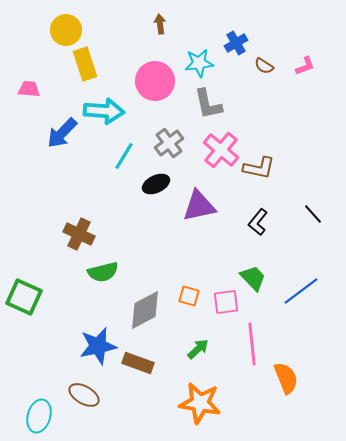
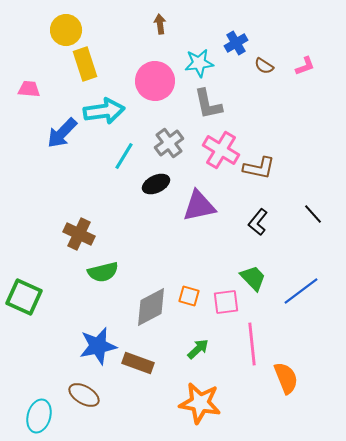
cyan arrow: rotated 12 degrees counterclockwise
pink cross: rotated 9 degrees counterclockwise
gray diamond: moved 6 px right, 3 px up
